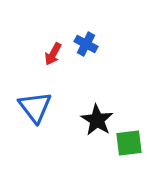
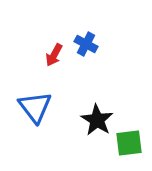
red arrow: moved 1 px right, 1 px down
